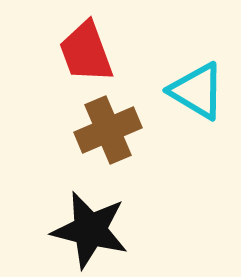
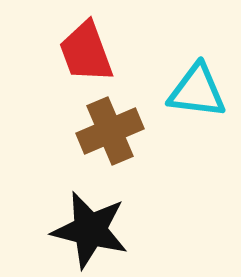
cyan triangle: rotated 24 degrees counterclockwise
brown cross: moved 2 px right, 1 px down
